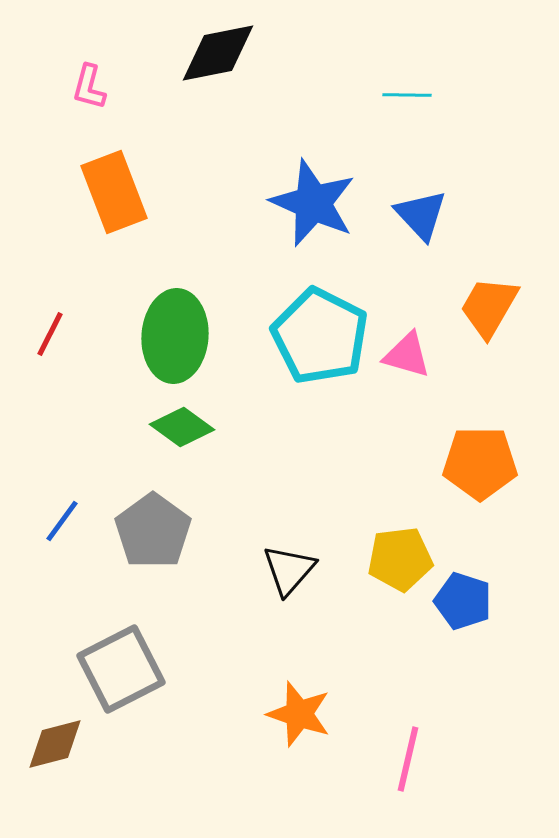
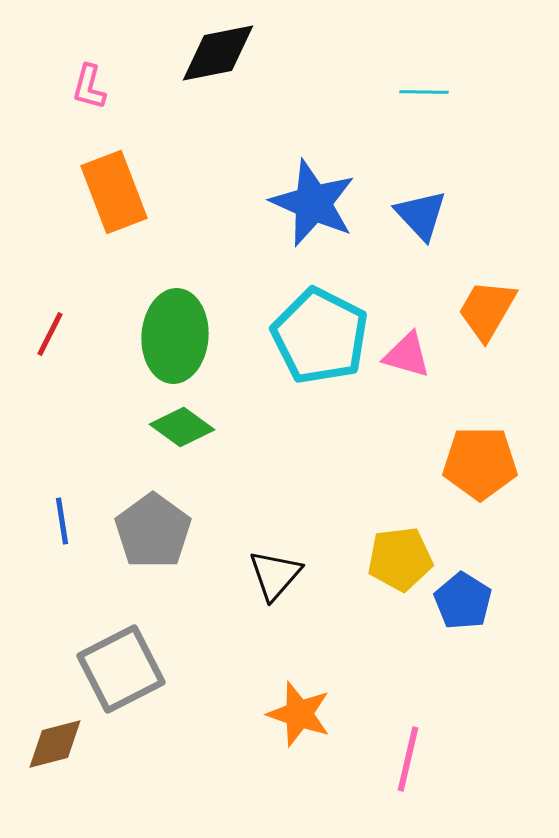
cyan line: moved 17 px right, 3 px up
orange trapezoid: moved 2 px left, 3 px down
blue line: rotated 45 degrees counterclockwise
black triangle: moved 14 px left, 5 px down
blue pentagon: rotated 14 degrees clockwise
